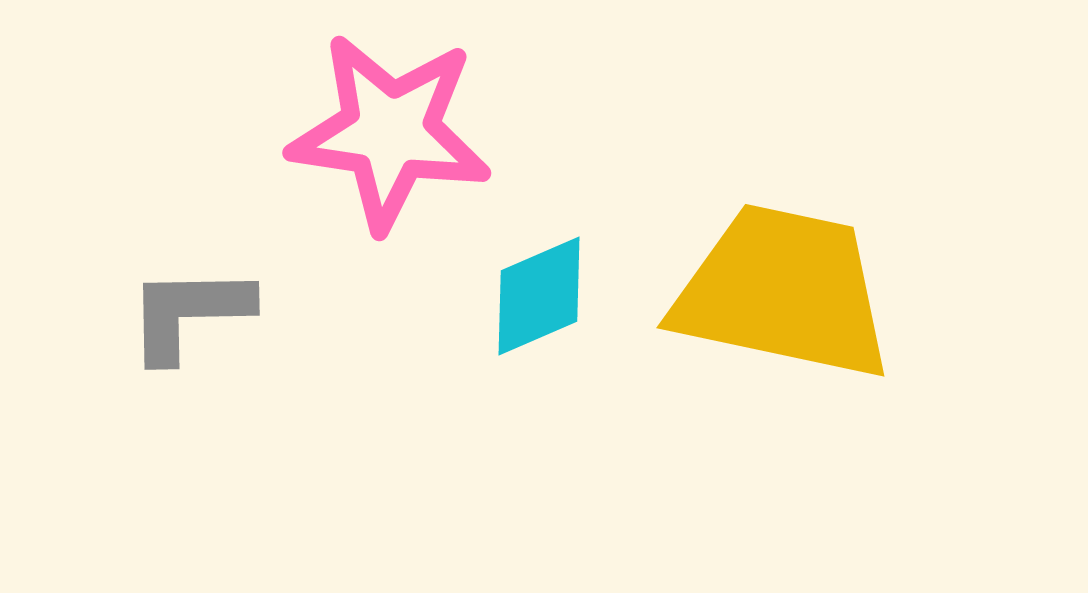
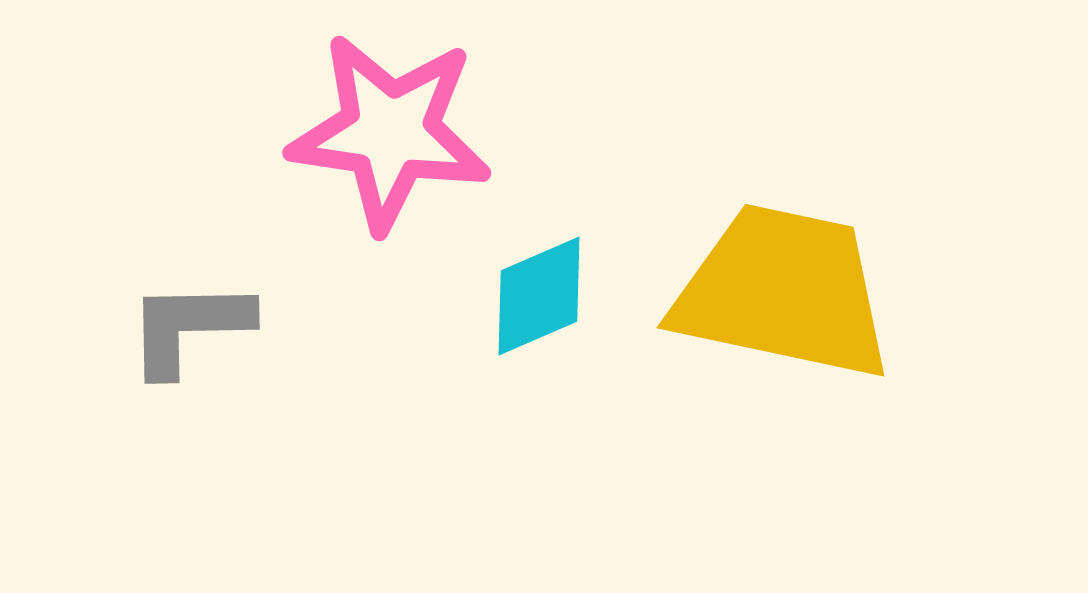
gray L-shape: moved 14 px down
